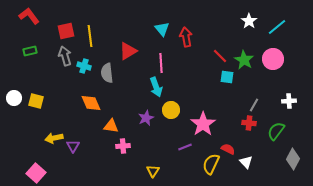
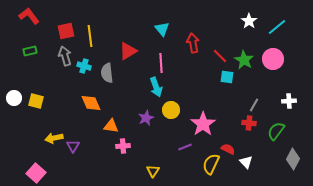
red arrow: moved 7 px right, 6 px down
